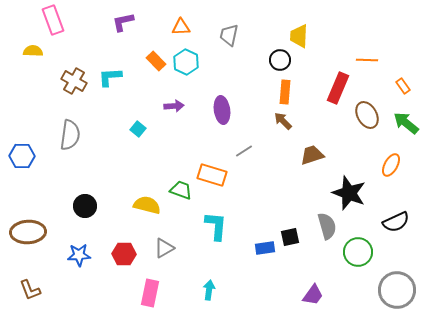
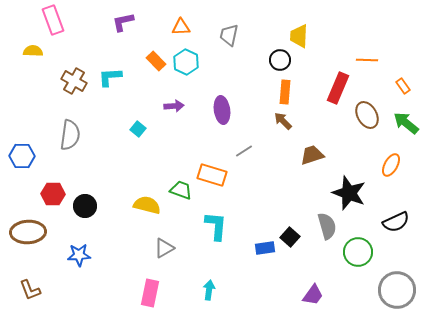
black square at (290, 237): rotated 36 degrees counterclockwise
red hexagon at (124, 254): moved 71 px left, 60 px up
